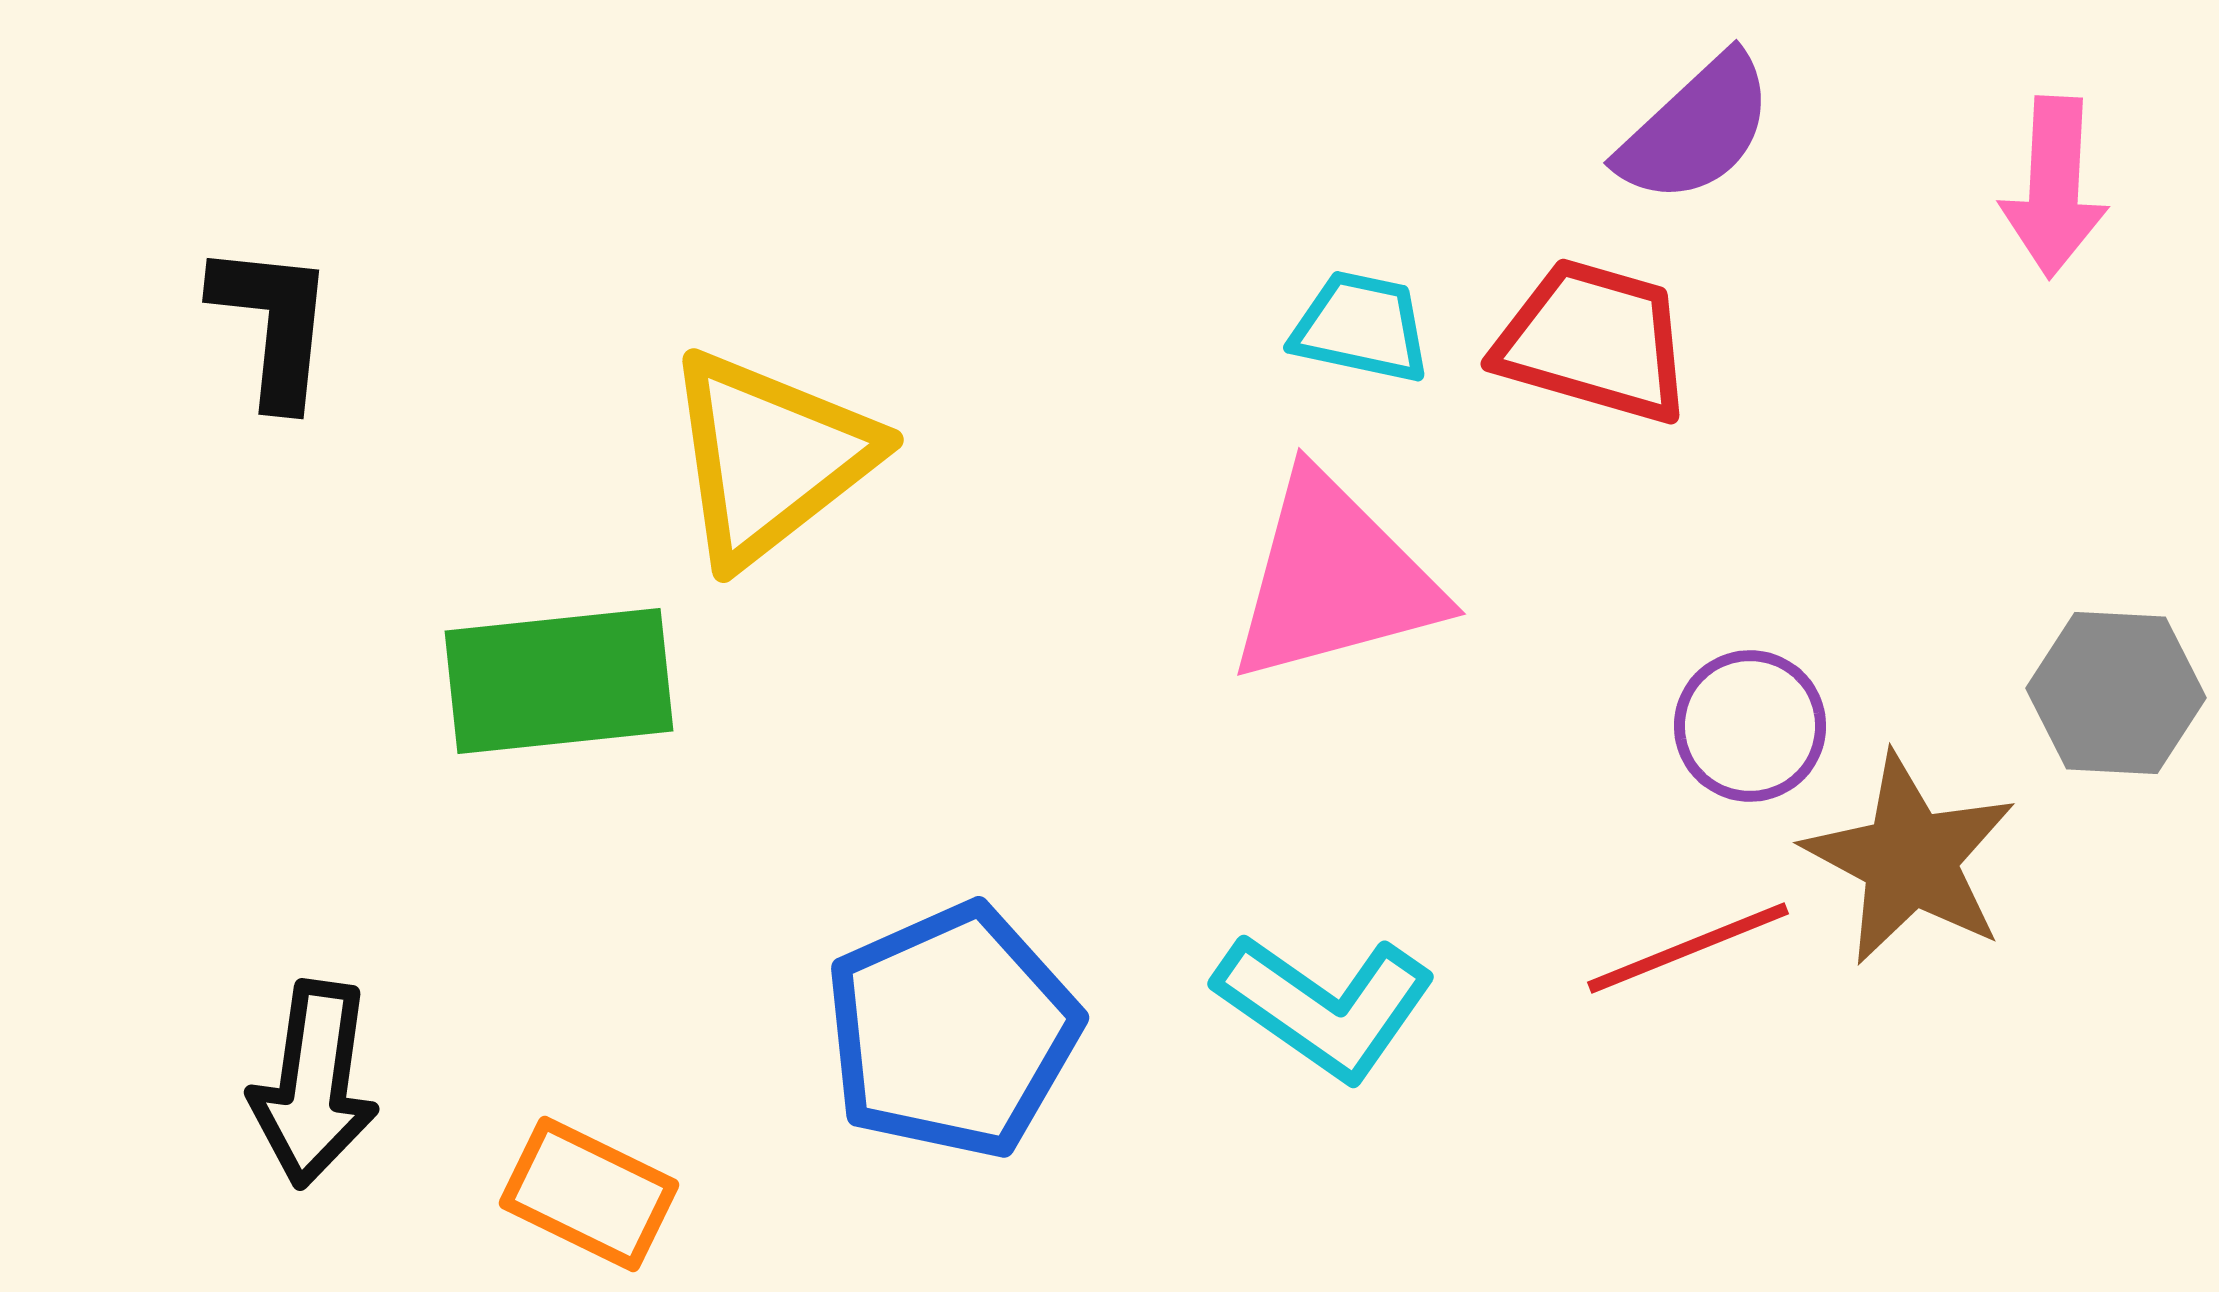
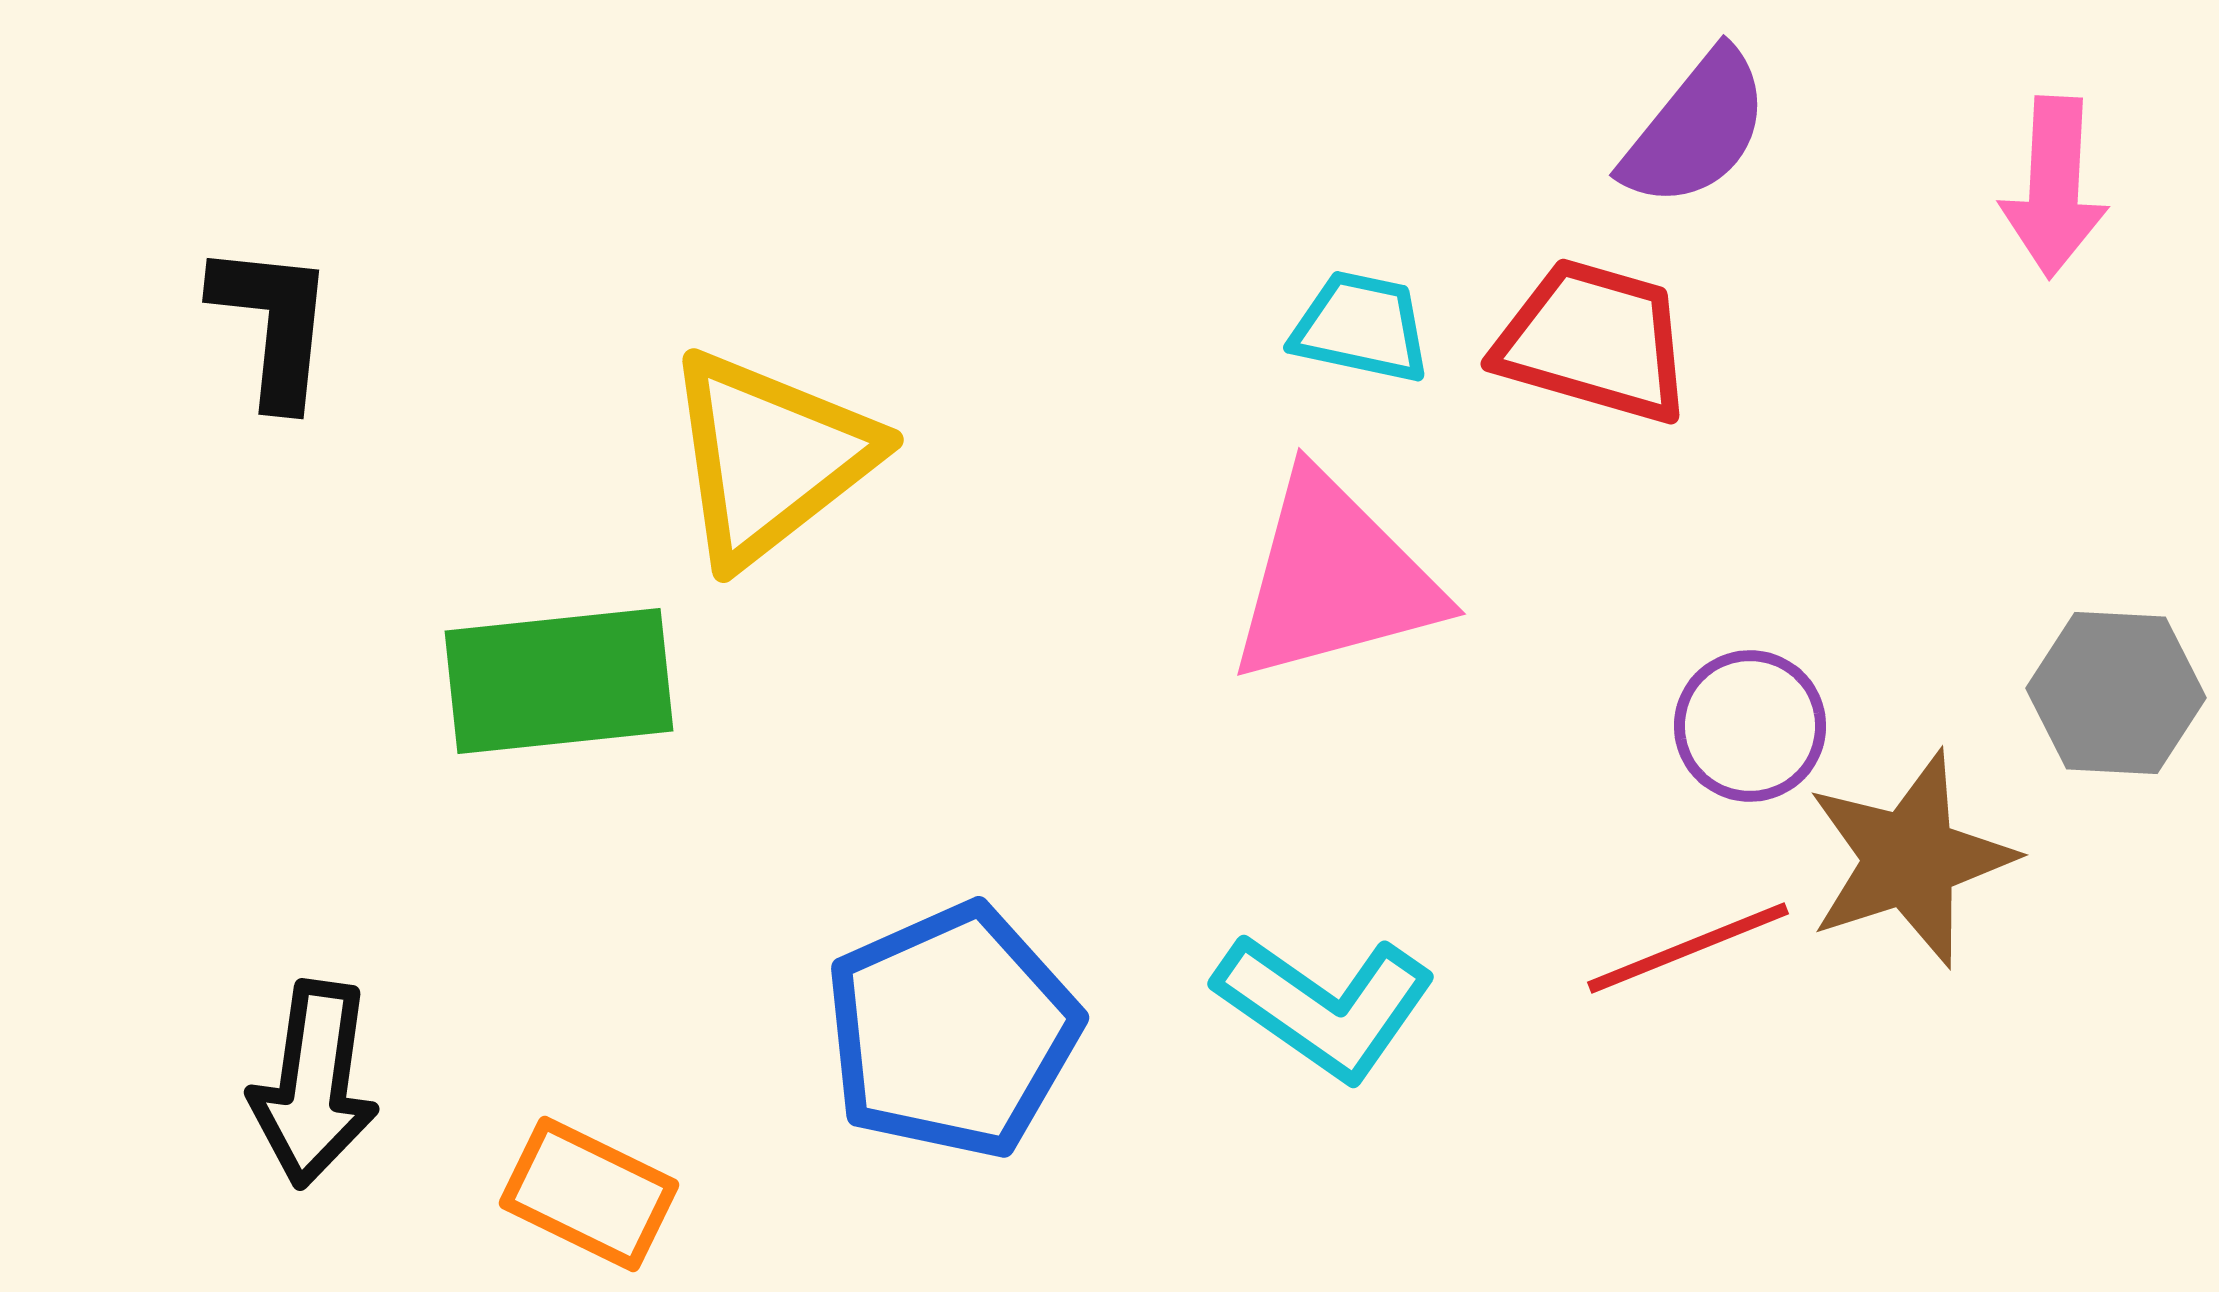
purple semicircle: rotated 8 degrees counterclockwise
brown star: rotated 26 degrees clockwise
